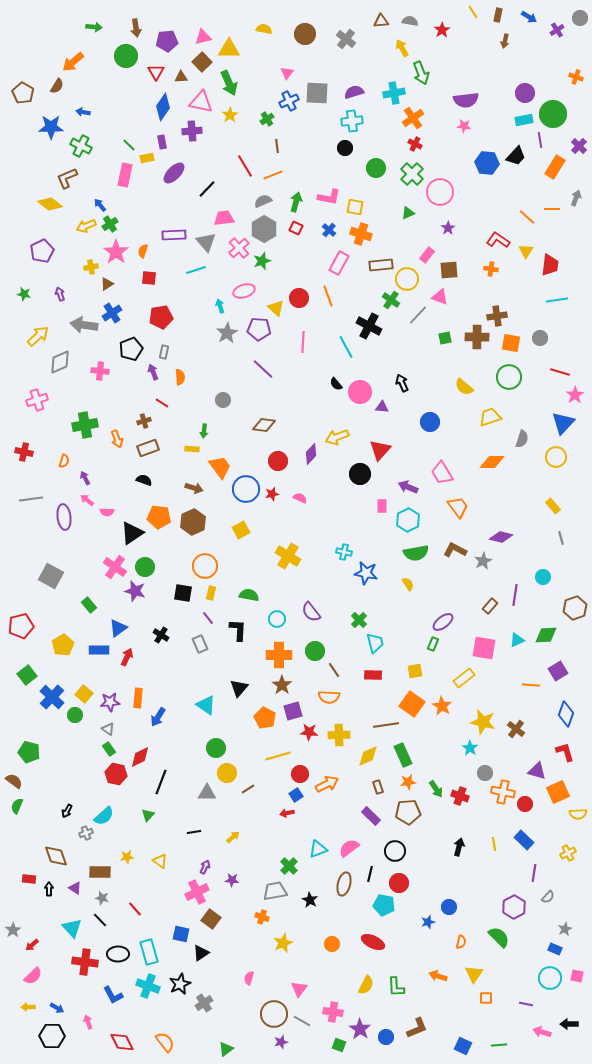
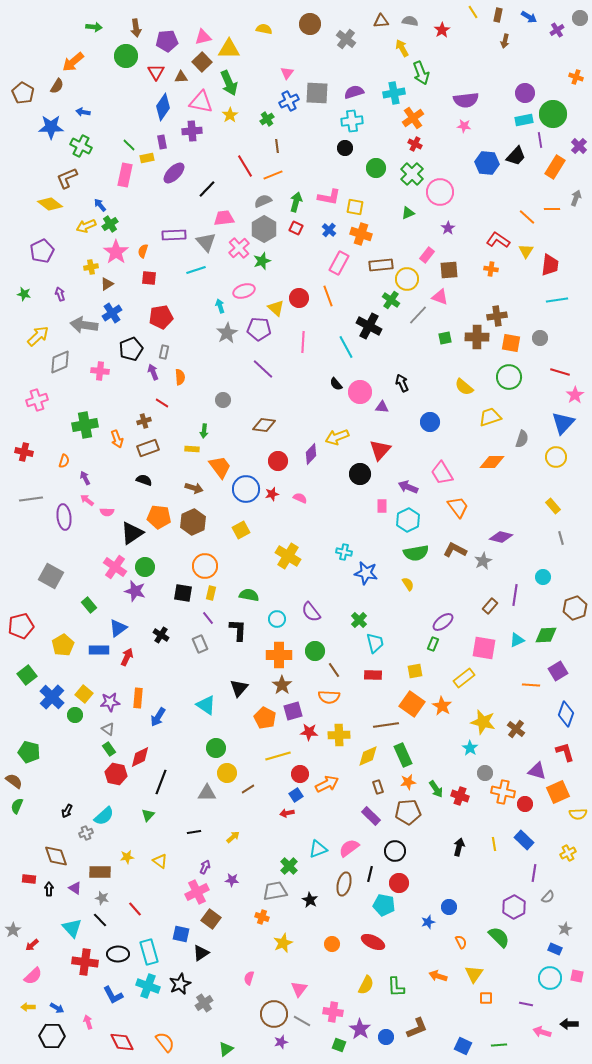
brown circle at (305, 34): moved 5 px right, 10 px up
orange semicircle at (461, 942): rotated 40 degrees counterclockwise
